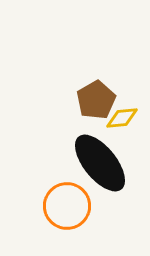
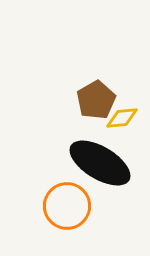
black ellipse: rotated 20 degrees counterclockwise
